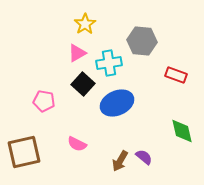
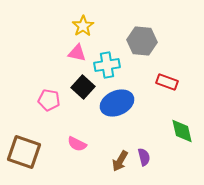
yellow star: moved 2 px left, 2 px down
pink triangle: rotated 42 degrees clockwise
cyan cross: moved 2 px left, 2 px down
red rectangle: moved 9 px left, 7 px down
black square: moved 3 px down
pink pentagon: moved 5 px right, 1 px up
brown square: rotated 32 degrees clockwise
purple semicircle: rotated 36 degrees clockwise
